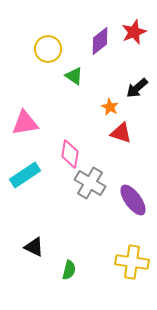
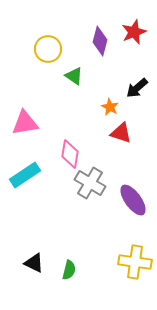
purple diamond: rotated 36 degrees counterclockwise
black triangle: moved 16 px down
yellow cross: moved 3 px right
